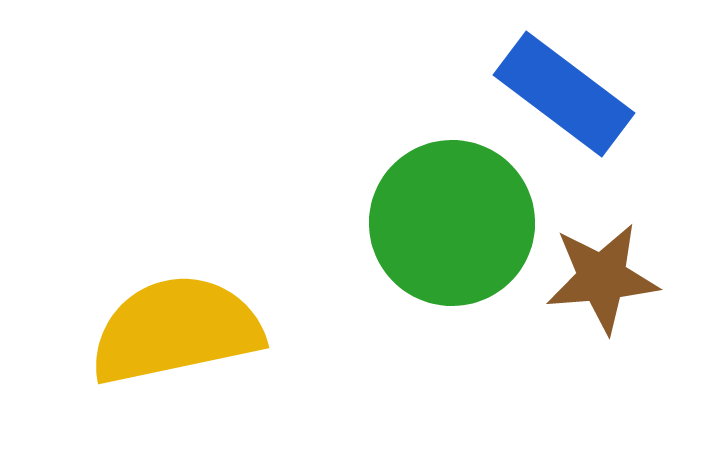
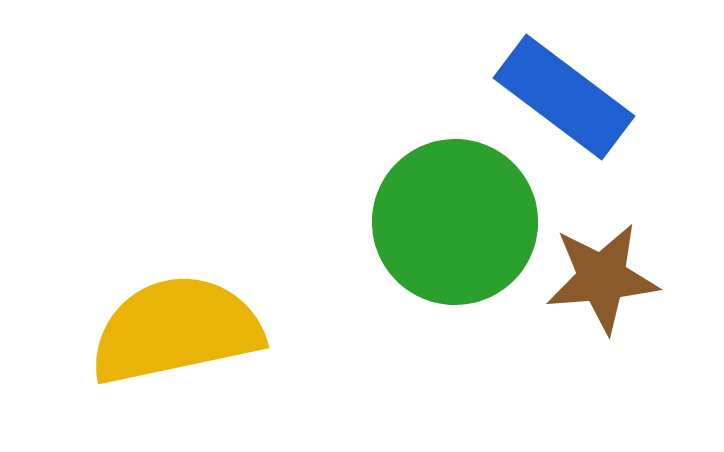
blue rectangle: moved 3 px down
green circle: moved 3 px right, 1 px up
